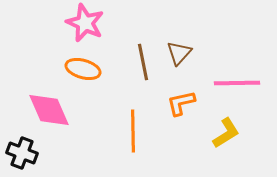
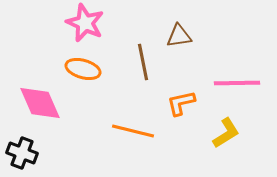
brown triangle: moved 17 px up; rotated 40 degrees clockwise
pink diamond: moved 9 px left, 7 px up
orange line: rotated 75 degrees counterclockwise
